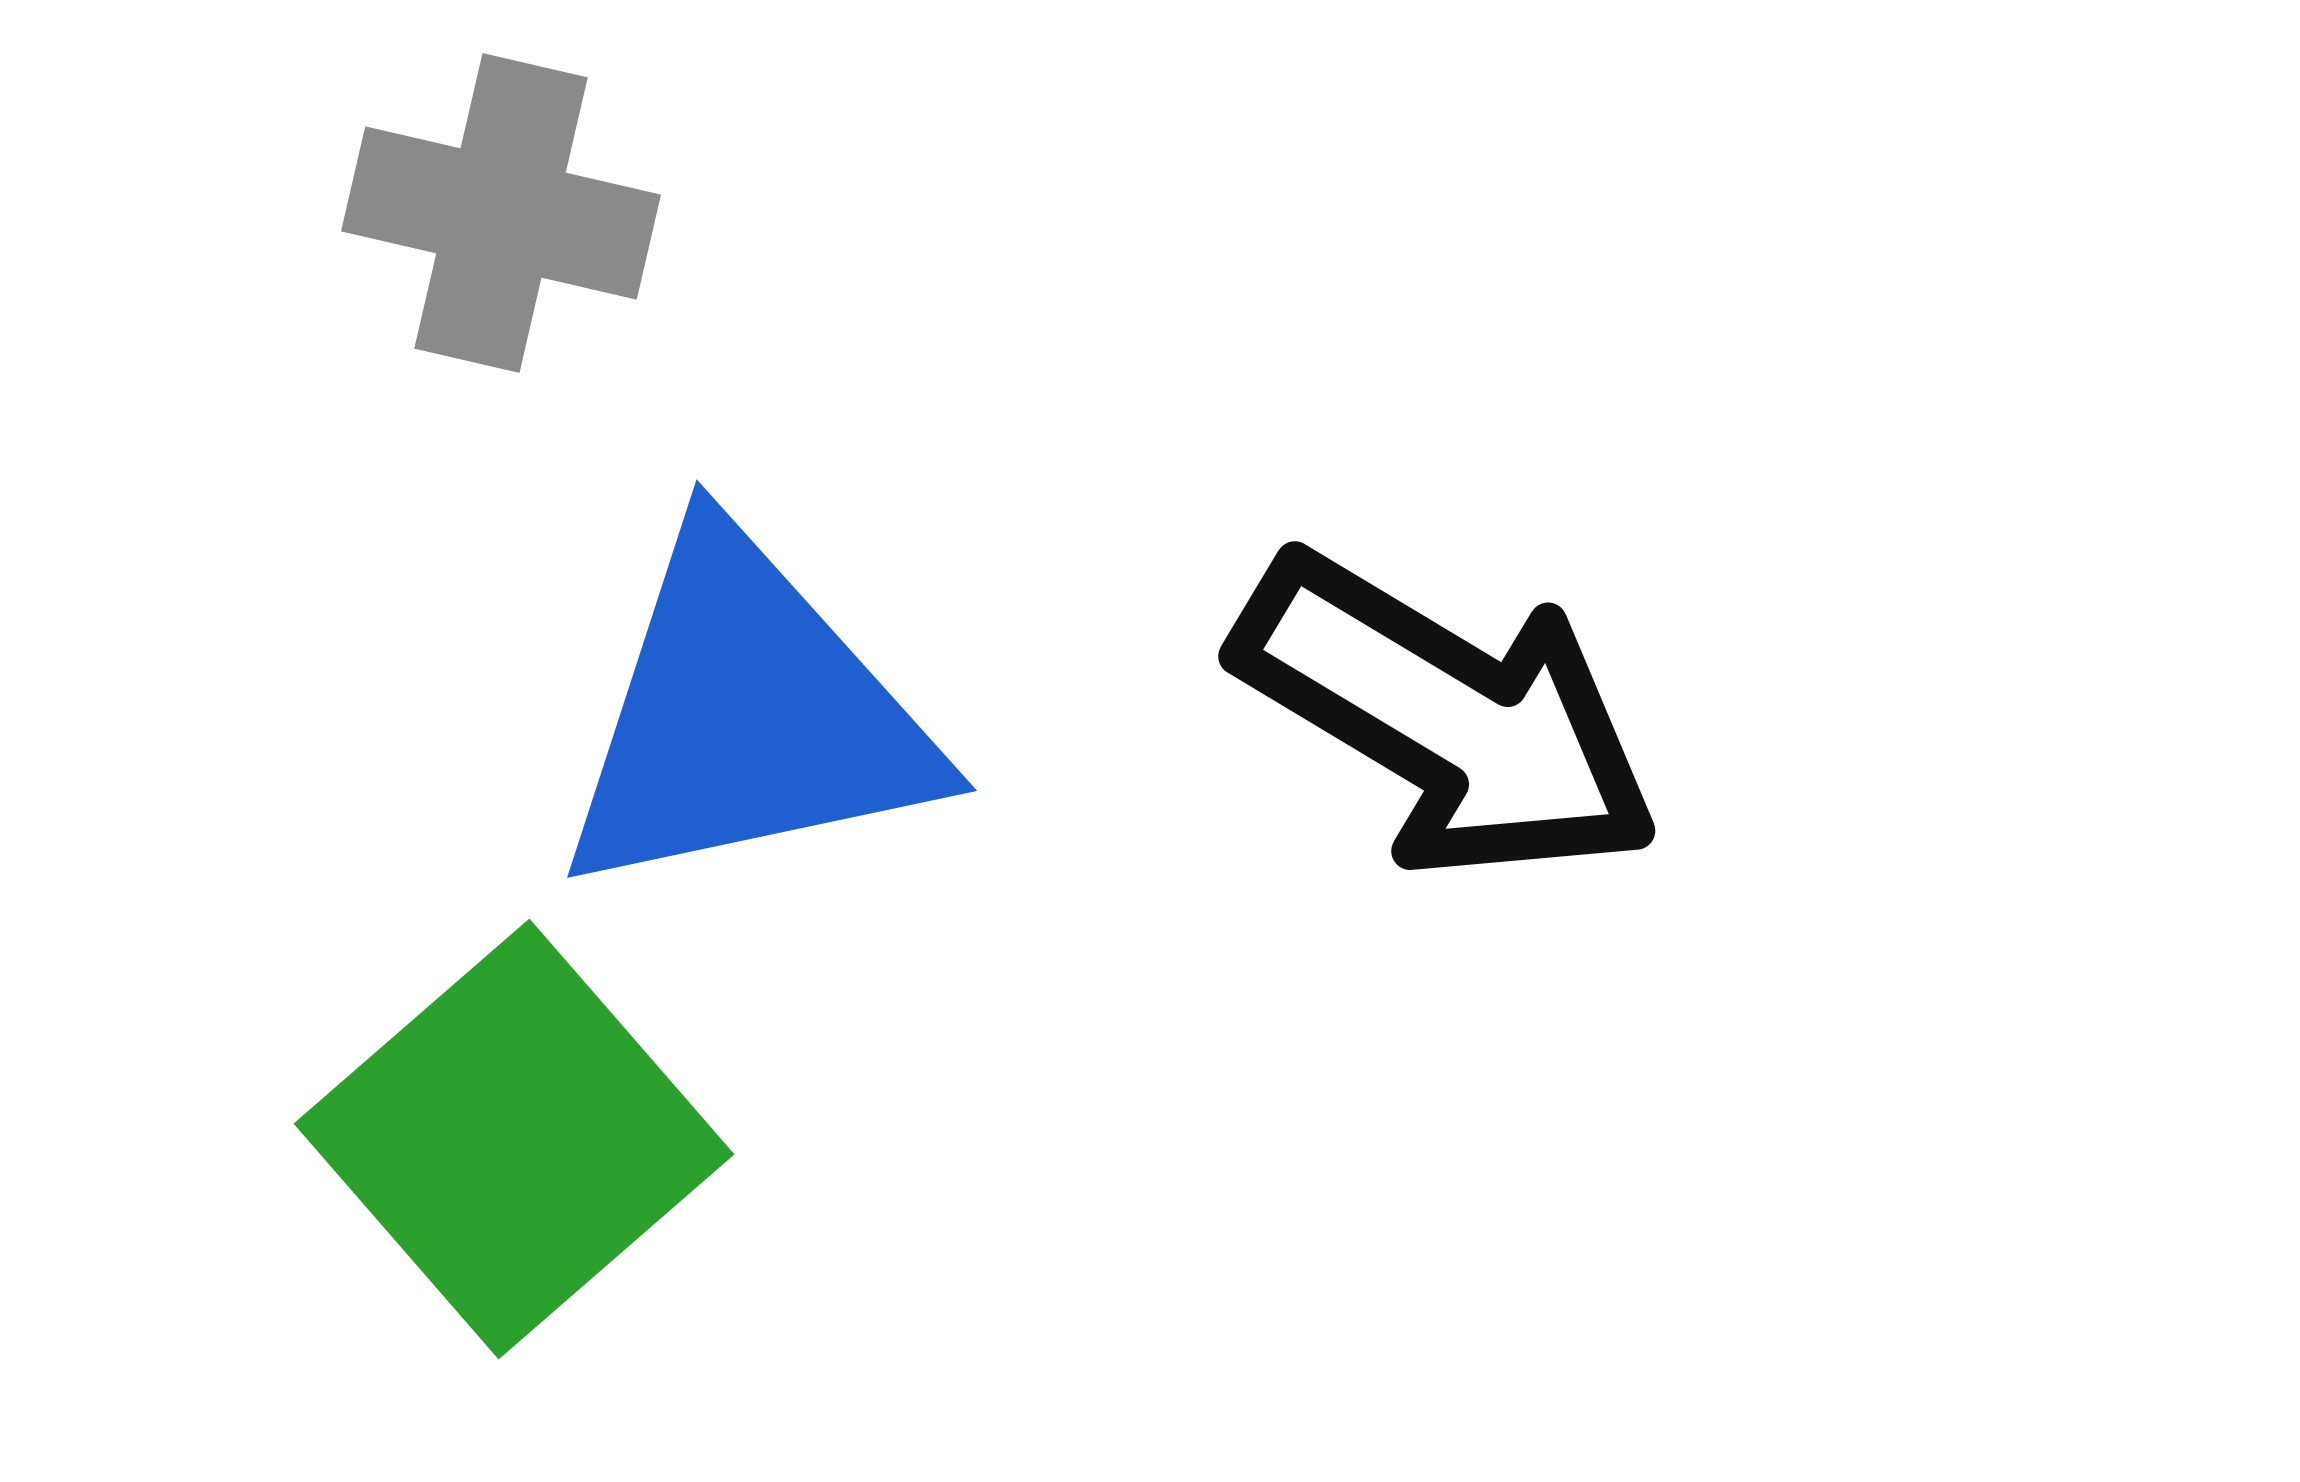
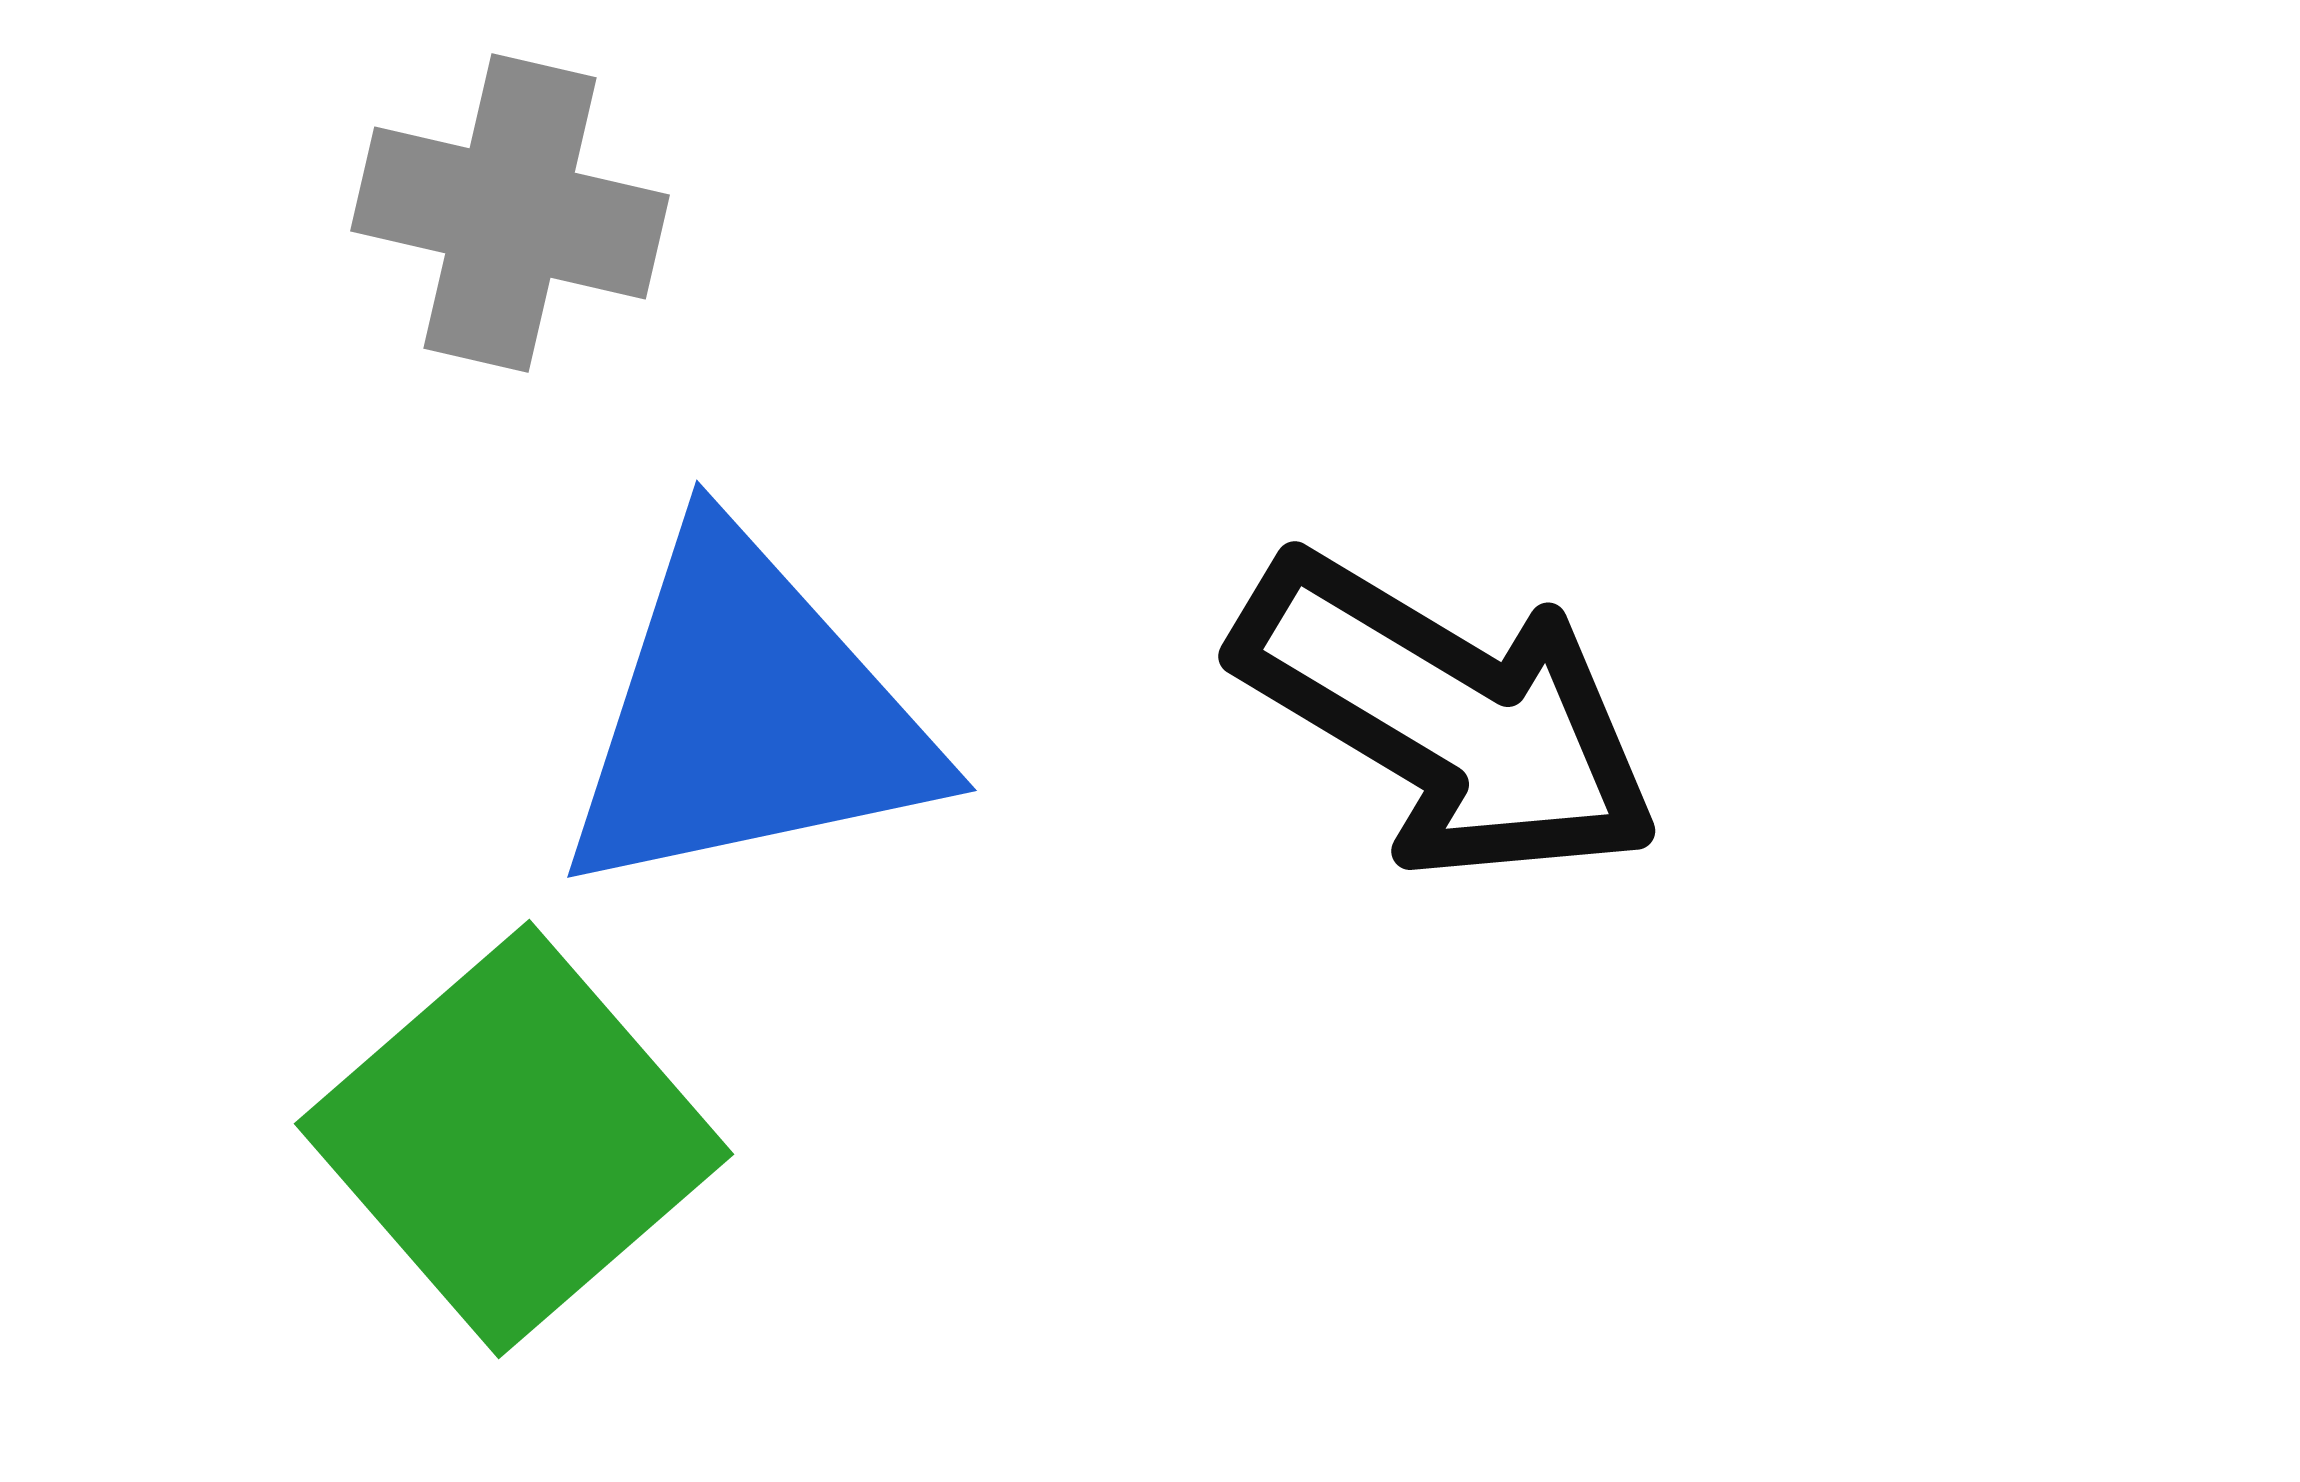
gray cross: moved 9 px right
